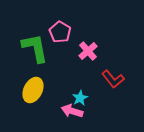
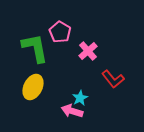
yellow ellipse: moved 3 px up
